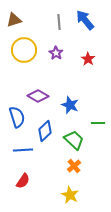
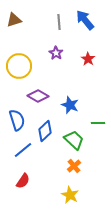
yellow circle: moved 5 px left, 16 px down
blue semicircle: moved 3 px down
blue line: rotated 36 degrees counterclockwise
